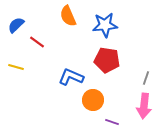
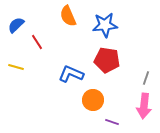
red line: rotated 21 degrees clockwise
blue L-shape: moved 3 px up
